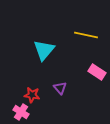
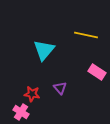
red star: moved 1 px up
